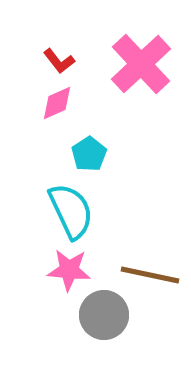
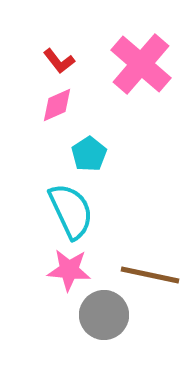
pink cross: rotated 6 degrees counterclockwise
pink diamond: moved 2 px down
